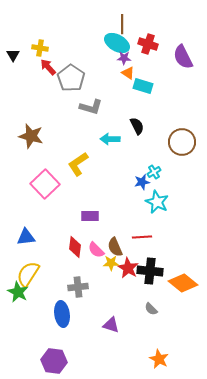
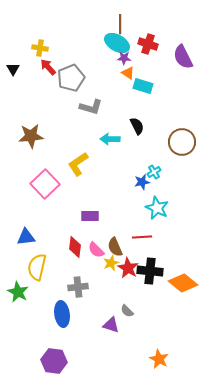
brown line: moved 2 px left
black triangle: moved 14 px down
gray pentagon: rotated 16 degrees clockwise
brown star: rotated 20 degrees counterclockwise
cyan star: moved 6 px down
yellow star: rotated 21 degrees counterclockwise
yellow semicircle: moved 9 px right, 7 px up; rotated 20 degrees counterclockwise
gray semicircle: moved 24 px left, 2 px down
